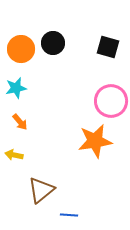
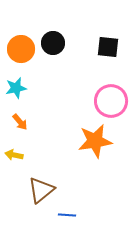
black square: rotated 10 degrees counterclockwise
blue line: moved 2 px left
